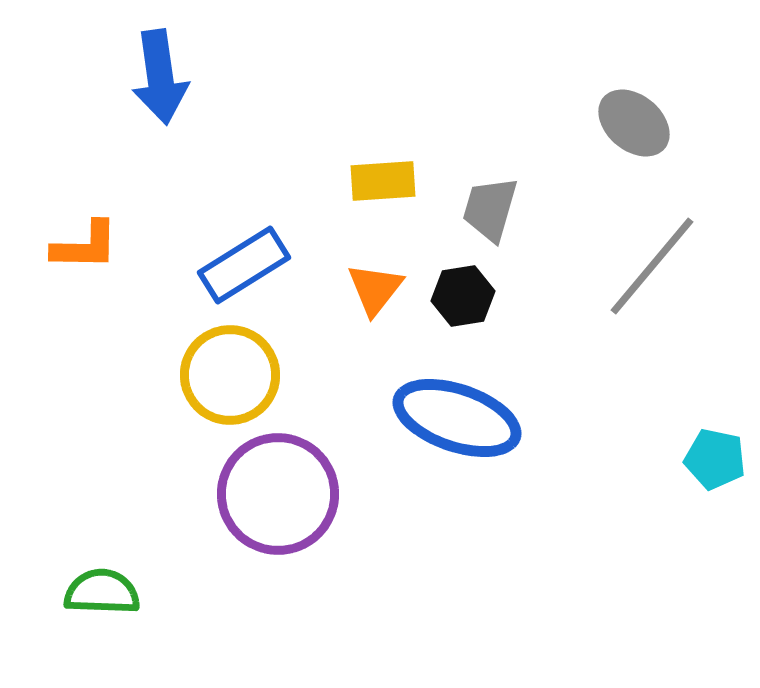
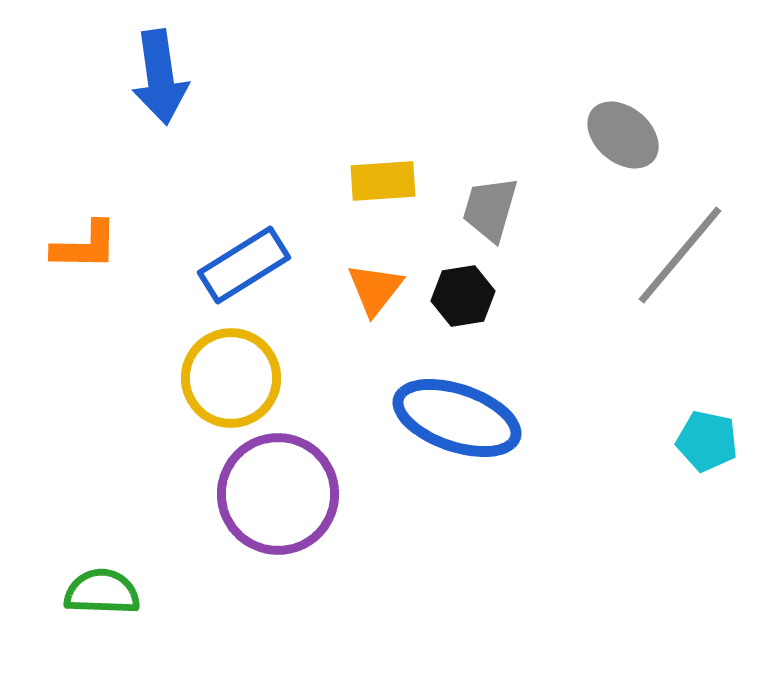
gray ellipse: moved 11 px left, 12 px down
gray line: moved 28 px right, 11 px up
yellow circle: moved 1 px right, 3 px down
cyan pentagon: moved 8 px left, 18 px up
